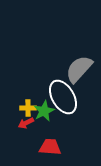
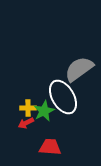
gray semicircle: rotated 12 degrees clockwise
